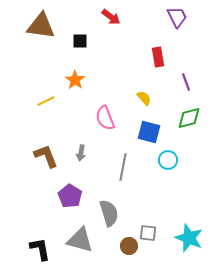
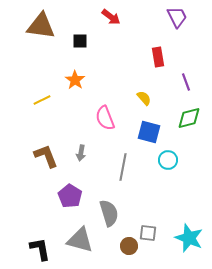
yellow line: moved 4 px left, 1 px up
